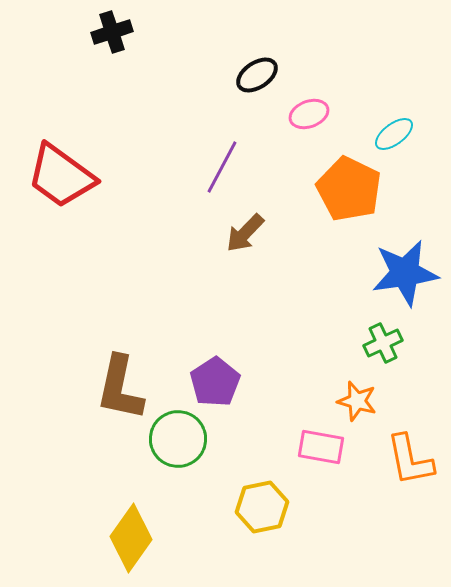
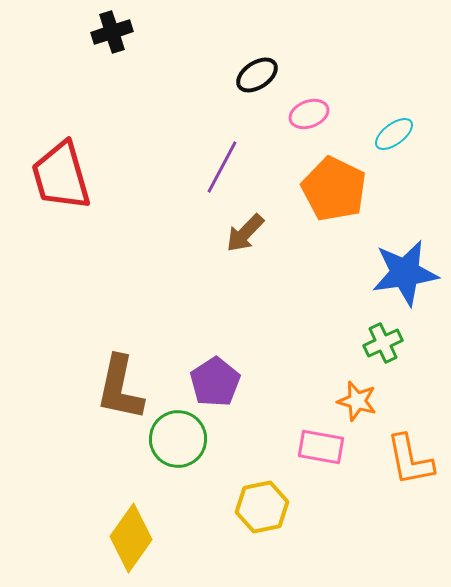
red trapezoid: rotated 38 degrees clockwise
orange pentagon: moved 15 px left
